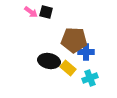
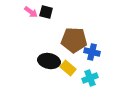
blue cross: moved 6 px right; rotated 14 degrees clockwise
